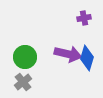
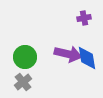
blue diamond: rotated 25 degrees counterclockwise
